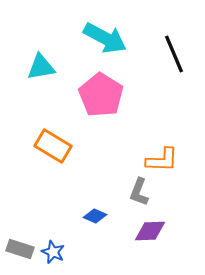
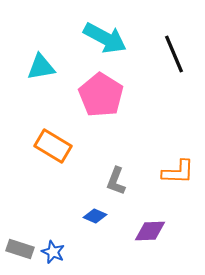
orange L-shape: moved 16 px right, 12 px down
gray L-shape: moved 23 px left, 11 px up
